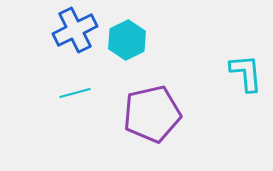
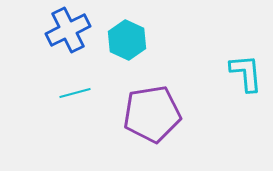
blue cross: moved 7 px left
cyan hexagon: rotated 9 degrees counterclockwise
purple pentagon: rotated 4 degrees clockwise
